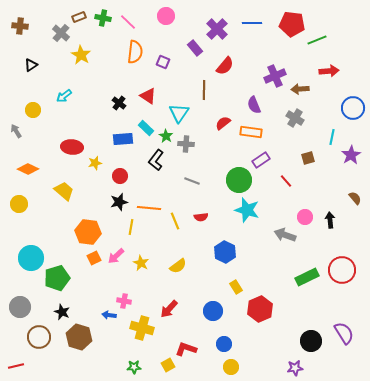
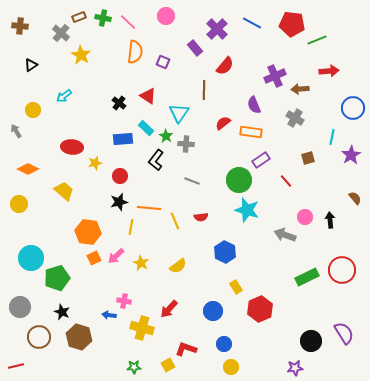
blue line at (252, 23): rotated 30 degrees clockwise
